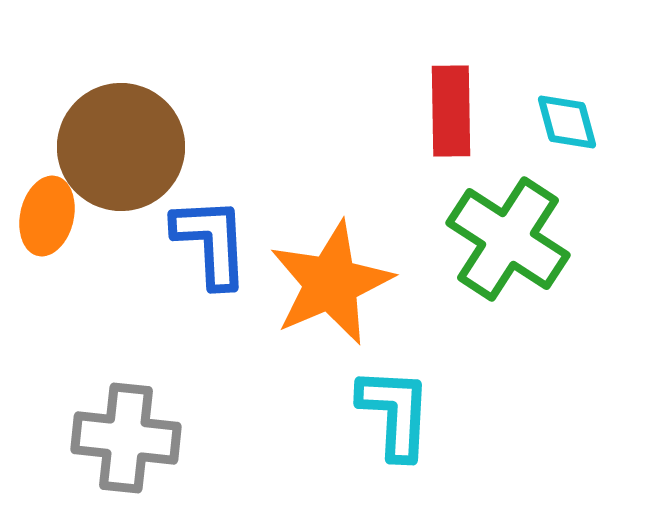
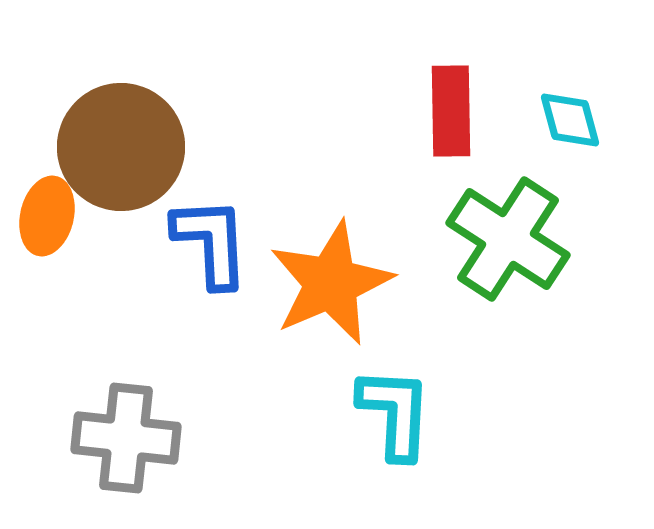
cyan diamond: moved 3 px right, 2 px up
